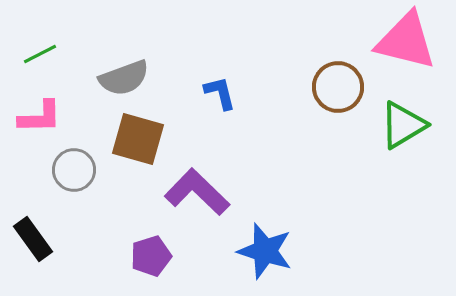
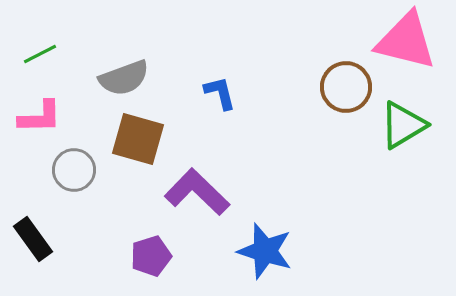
brown circle: moved 8 px right
